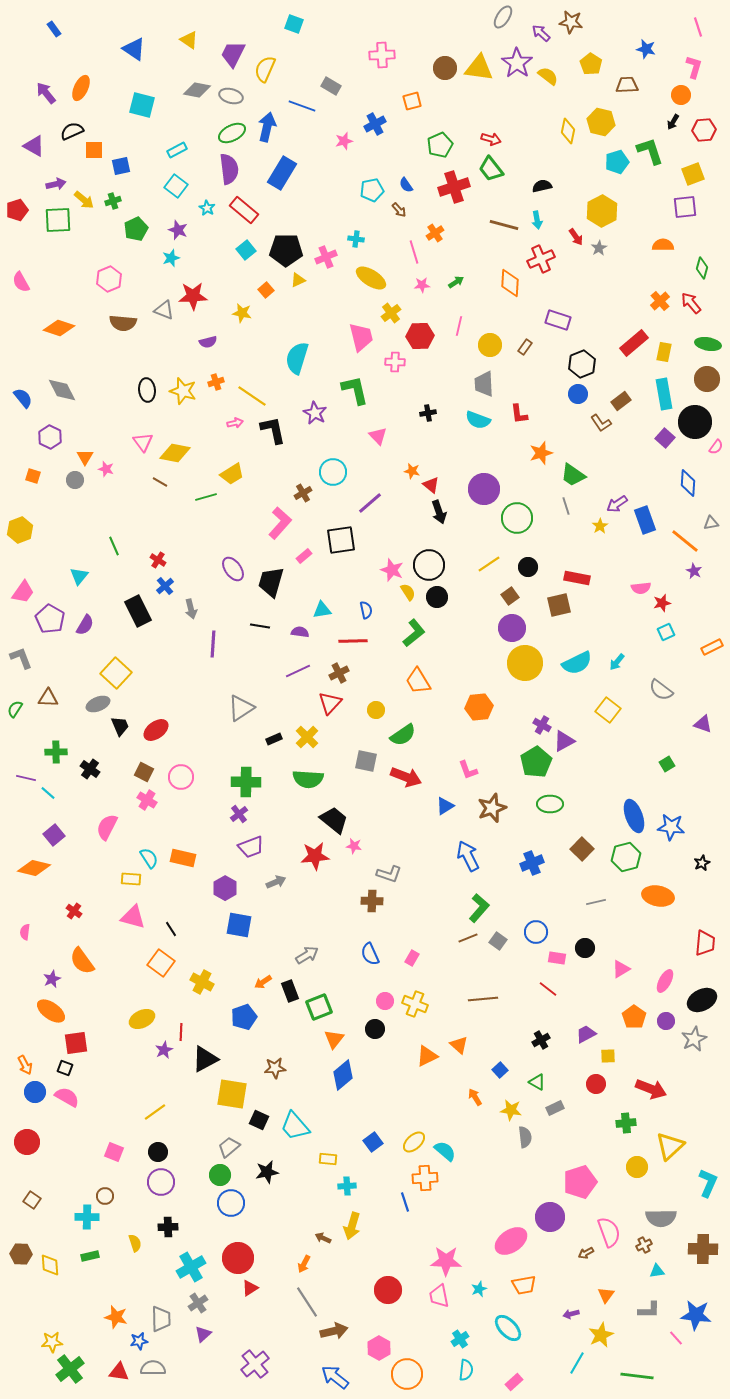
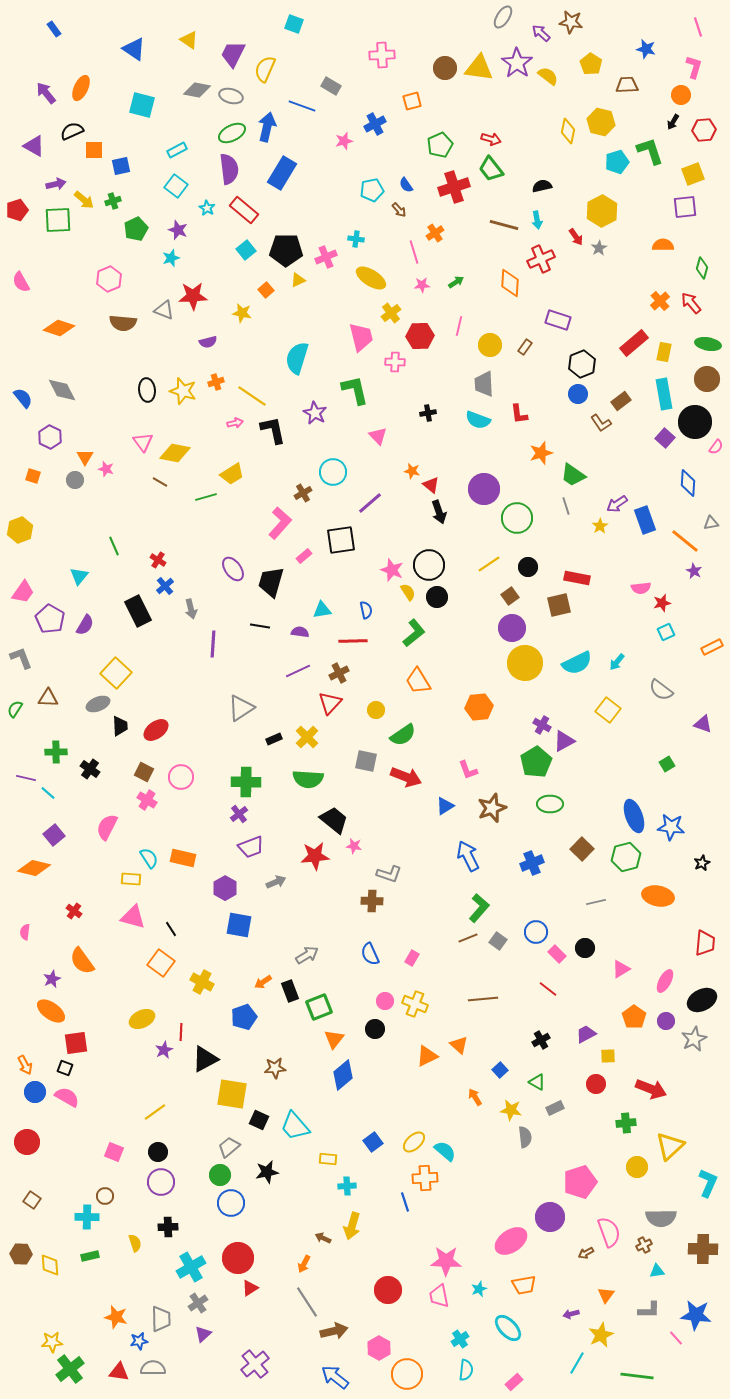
black trapezoid at (120, 726): rotated 20 degrees clockwise
pink rectangle at (557, 958): moved 4 px up; rotated 36 degrees clockwise
